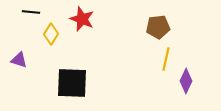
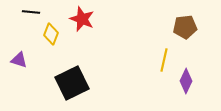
brown pentagon: moved 27 px right
yellow diamond: rotated 10 degrees counterclockwise
yellow line: moved 2 px left, 1 px down
black square: rotated 28 degrees counterclockwise
